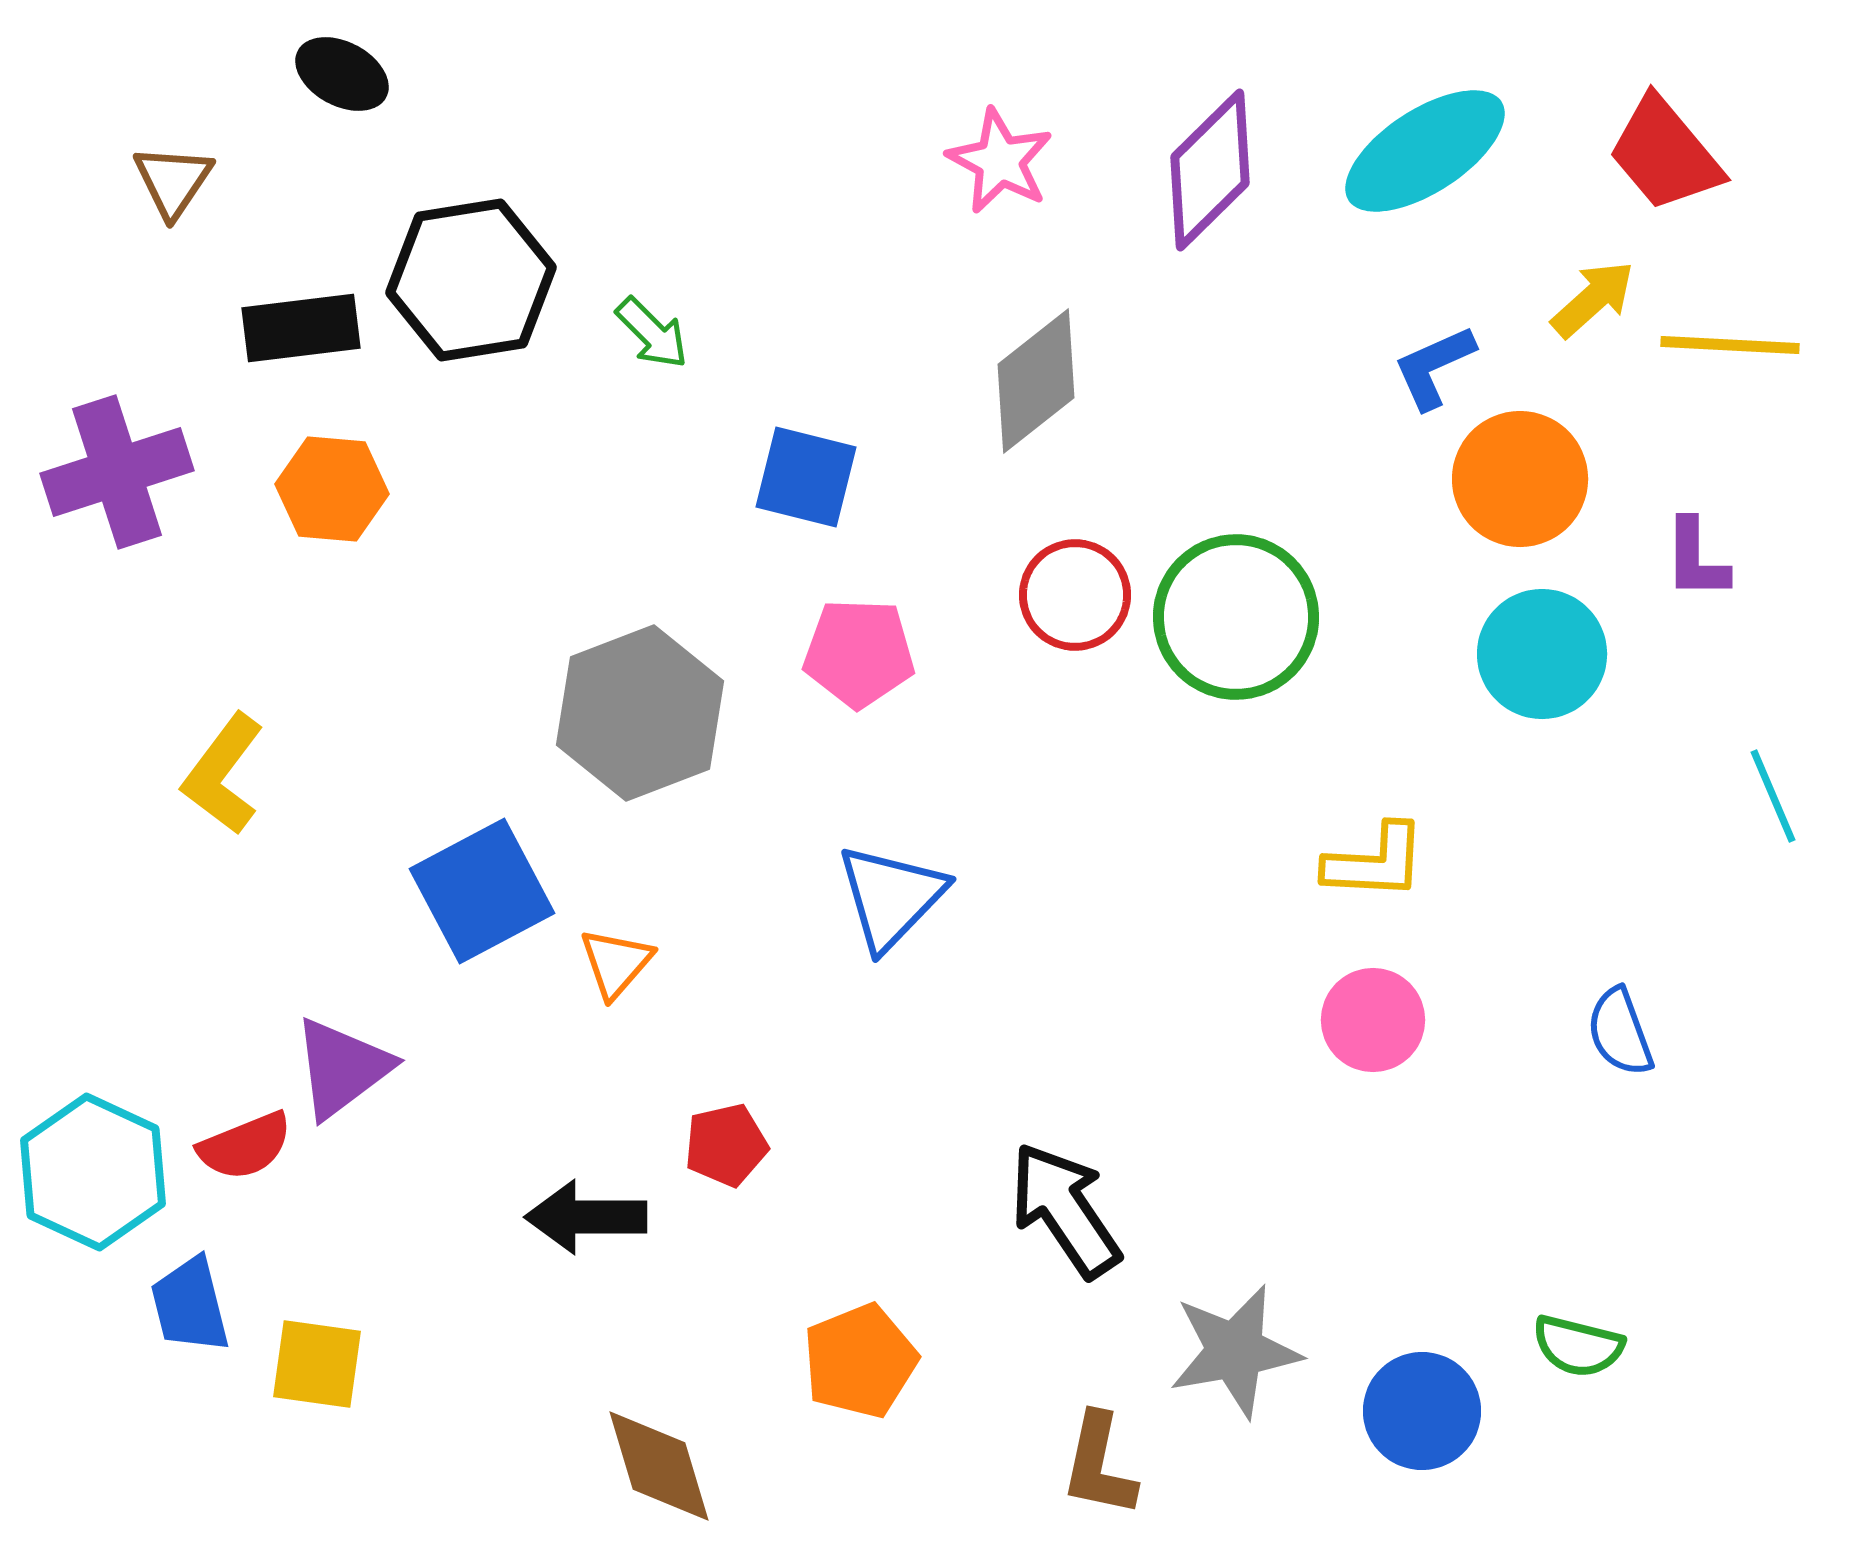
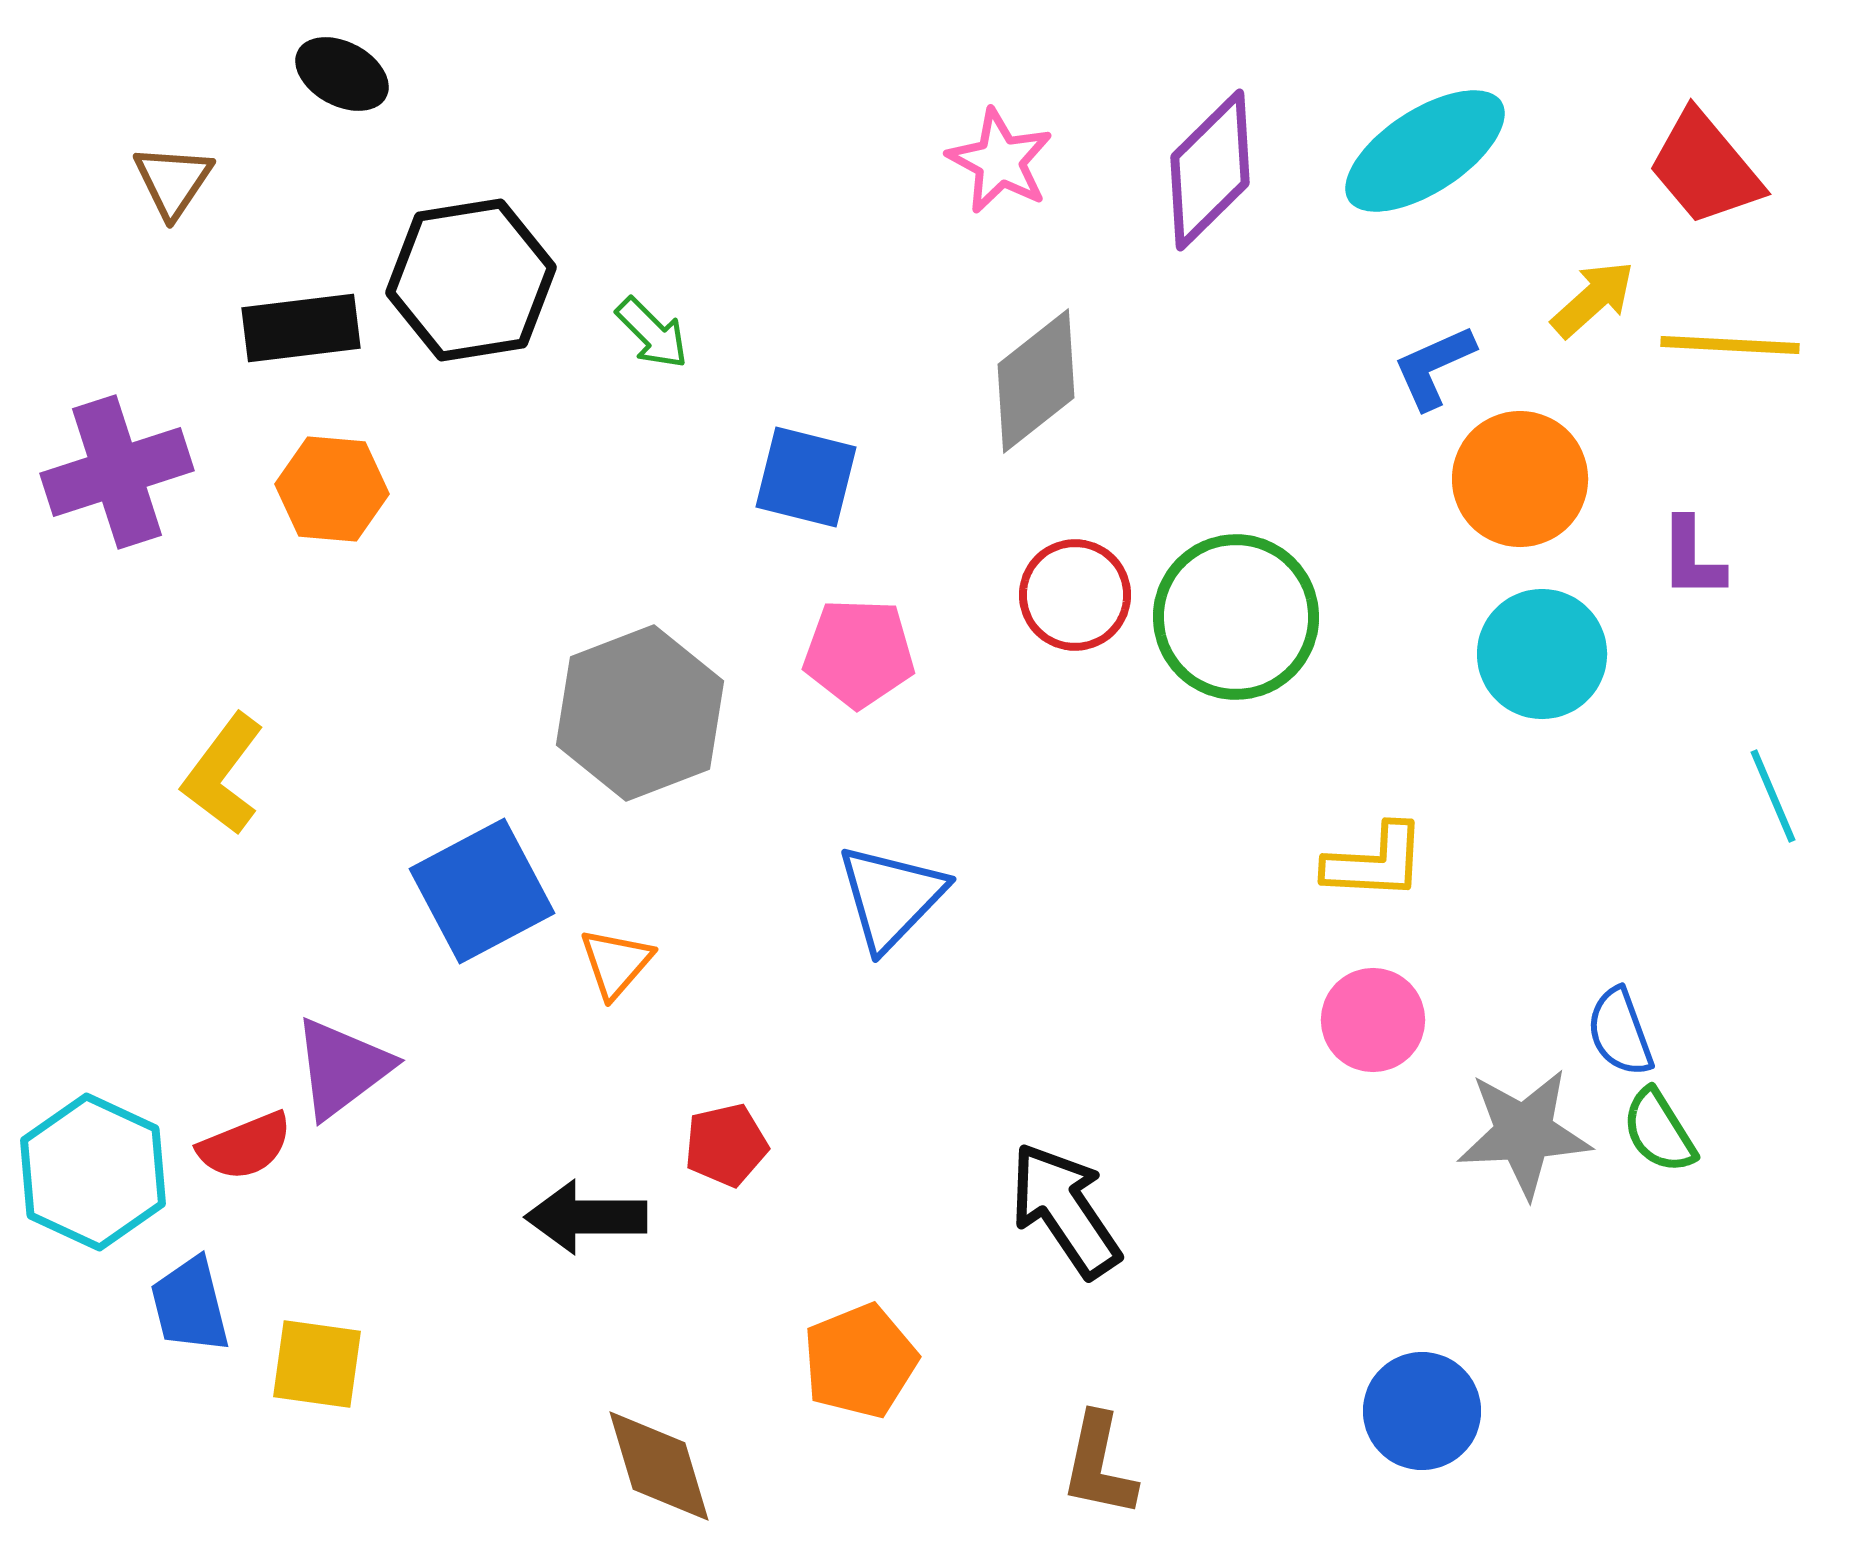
red trapezoid at (1665, 154): moved 40 px right, 14 px down
purple L-shape at (1696, 559): moved 4 px left, 1 px up
green semicircle at (1578, 1346): moved 81 px right, 215 px up; rotated 44 degrees clockwise
gray star at (1235, 1351): moved 289 px right, 218 px up; rotated 7 degrees clockwise
